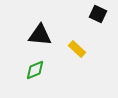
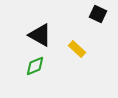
black triangle: rotated 25 degrees clockwise
green diamond: moved 4 px up
